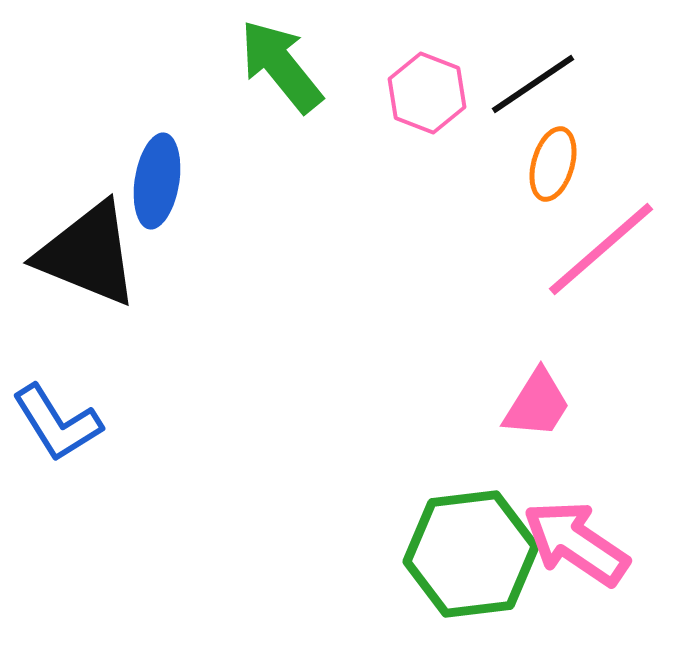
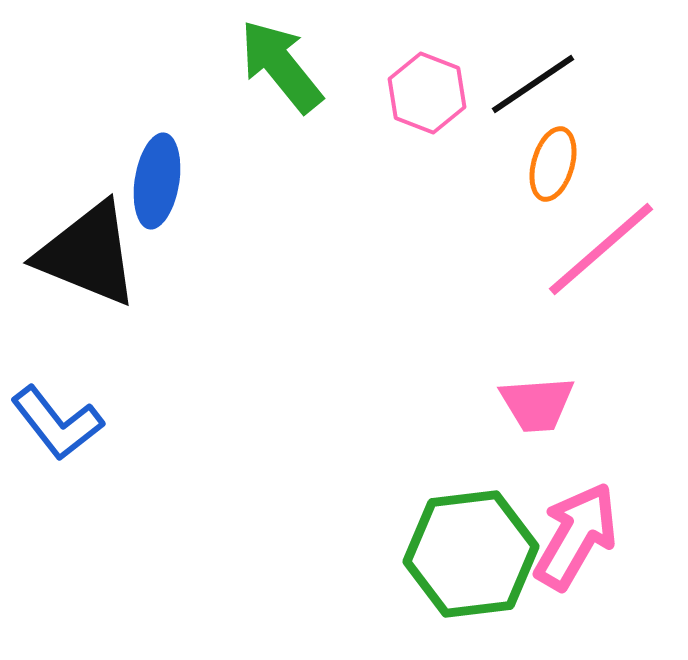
pink trapezoid: rotated 54 degrees clockwise
blue L-shape: rotated 6 degrees counterclockwise
pink arrow: moved 7 px up; rotated 86 degrees clockwise
